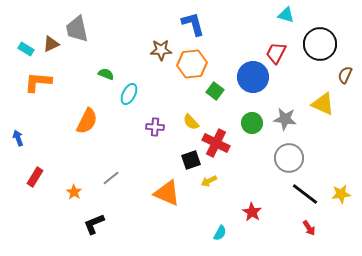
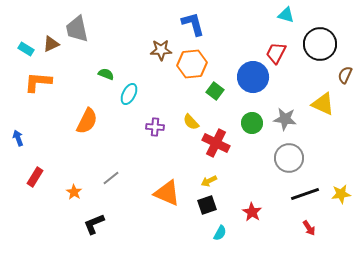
black square: moved 16 px right, 45 px down
black line: rotated 56 degrees counterclockwise
